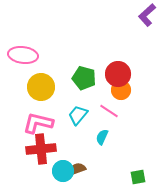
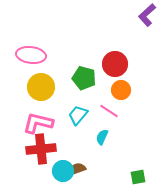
pink ellipse: moved 8 px right
red circle: moved 3 px left, 10 px up
